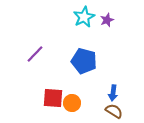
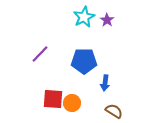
purple star: rotated 16 degrees counterclockwise
purple line: moved 5 px right
blue pentagon: rotated 15 degrees counterclockwise
blue arrow: moved 8 px left, 10 px up
red square: moved 1 px down
